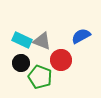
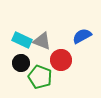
blue semicircle: moved 1 px right
